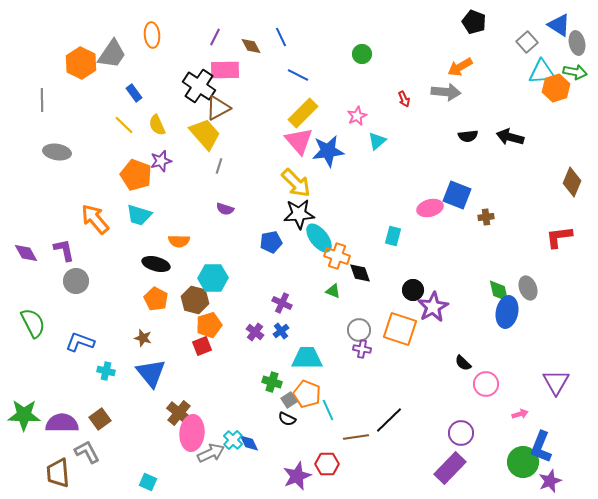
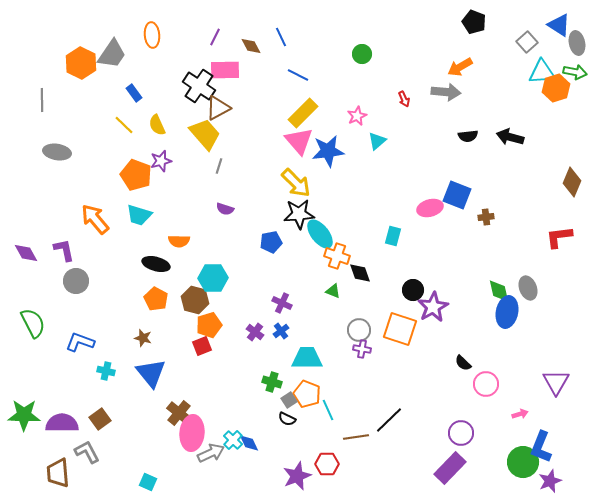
cyan ellipse at (319, 238): moved 1 px right, 4 px up
